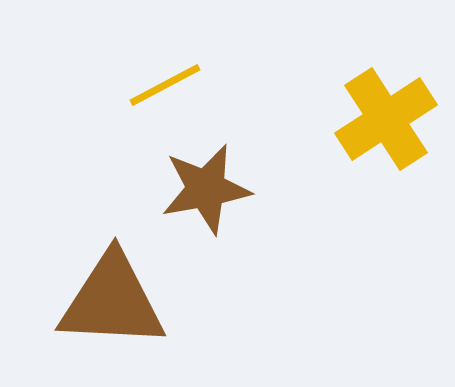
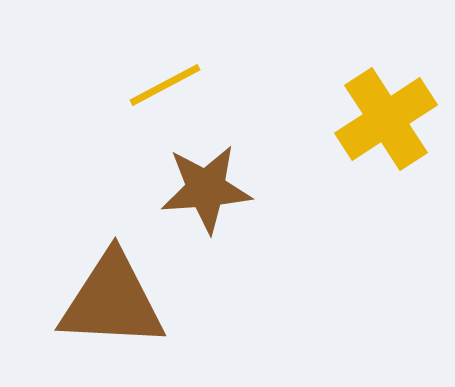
brown star: rotated 6 degrees clockwise
